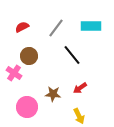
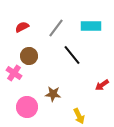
red arrow: moved 22 px right, 3 px up
